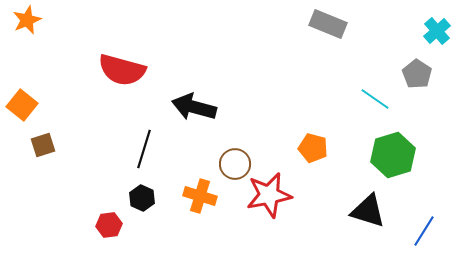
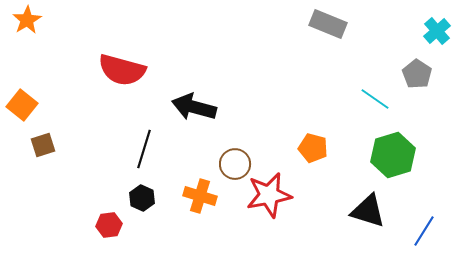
orange star: rotated 8 degrees counterclockwise
